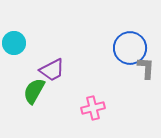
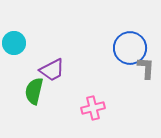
green semicircle: rotated 16 degrees counterclockwise
